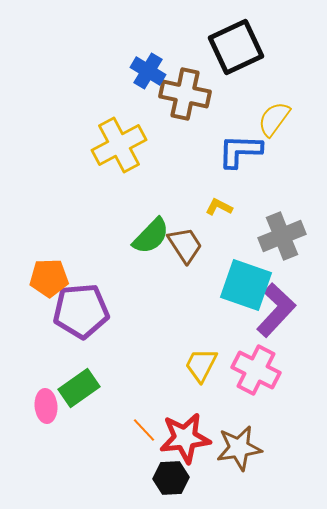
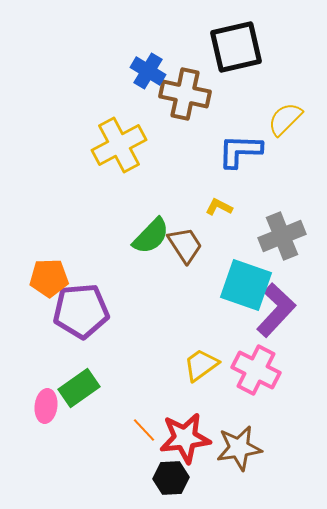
black square: rotated 12 degrees clockwise
yellow semicircle: moved 11 px right; rotated 9 degrees clockwise
yellow trapezoid: rotated 27 degrees clockwise
pink ellipse: rotated 12 degrees clockwise
